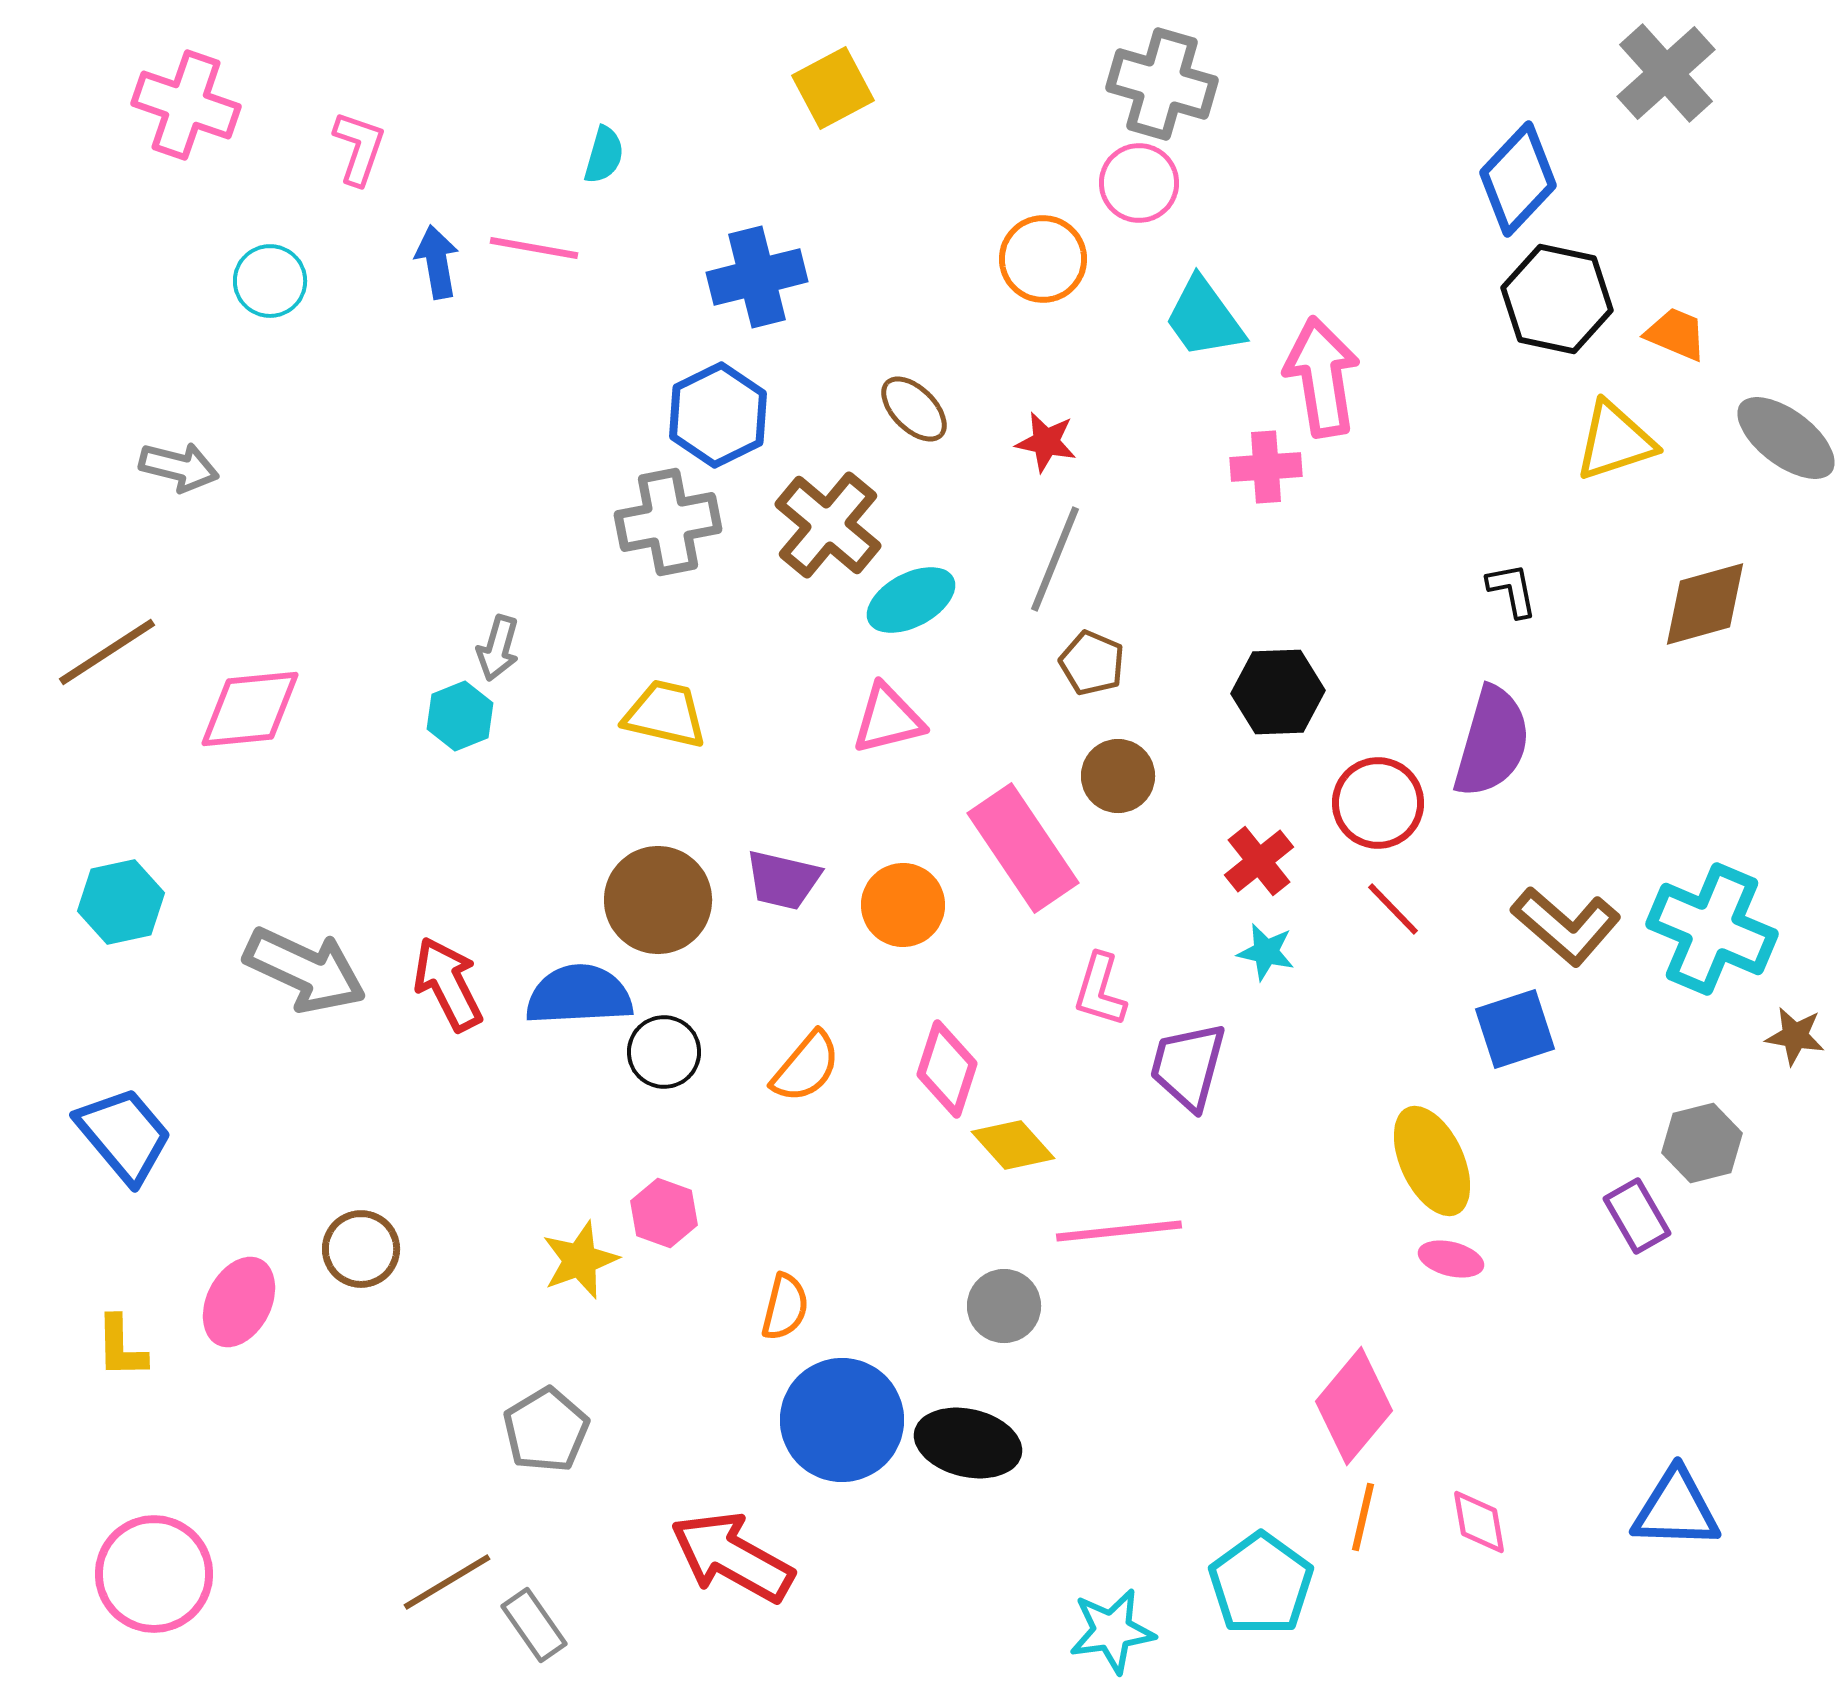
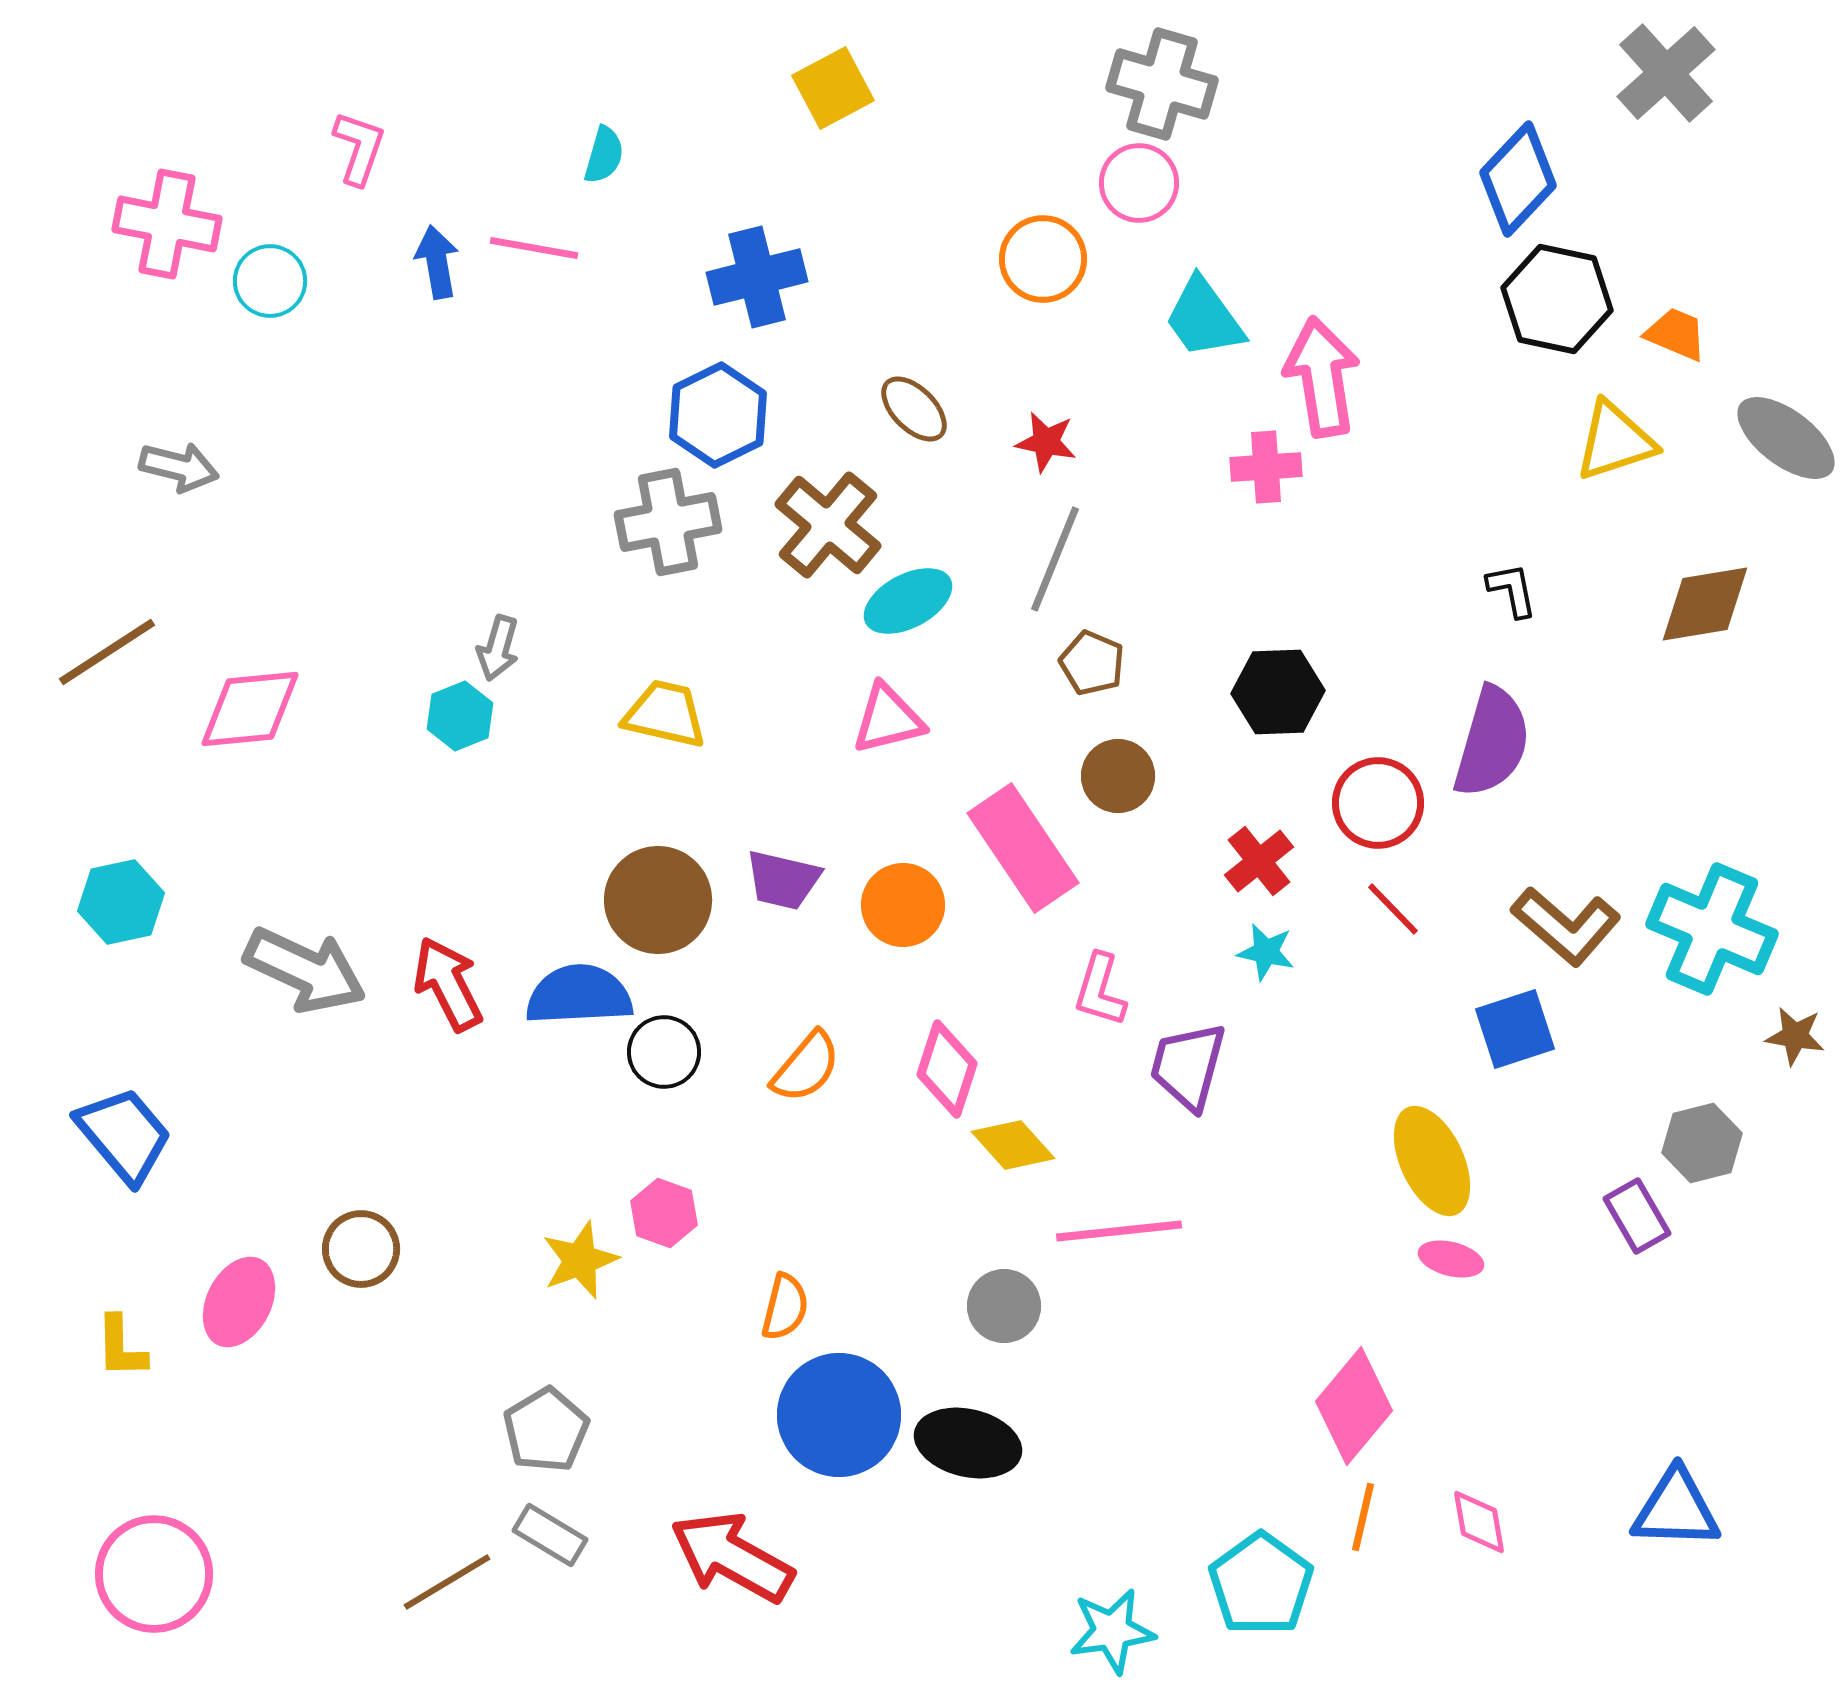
pink cross at (186, 105): moved 19 px left, 119 px down; rotated 8 degrees counterclockwise
cyan ellipse at (911, 600): moved 3 px left, 1 px down
brown diamond at (1705, 604): rotated 6 degrees clockwise
blue circle at (842, 1420): moved 3 px left, 5 px up
gray rectangle at (534, 1625): moved 16 px right, 90 px up; rotated 24 degrees counterclockwise
